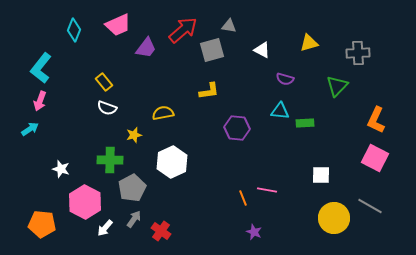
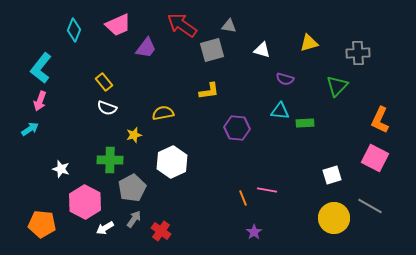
red arrow: moved 1 px left, 5 px up; rotated 104 degrees counterclockwise
white triangle: rotated 12 degrees counterclockwise
orange L-shape: moved 4 px right
white square: moved 11 px right; rotated 18 degrees counterclockwise
white arrow: rotated 18 degrees clockwise
purple star: rotated 14 degrees clockwise
